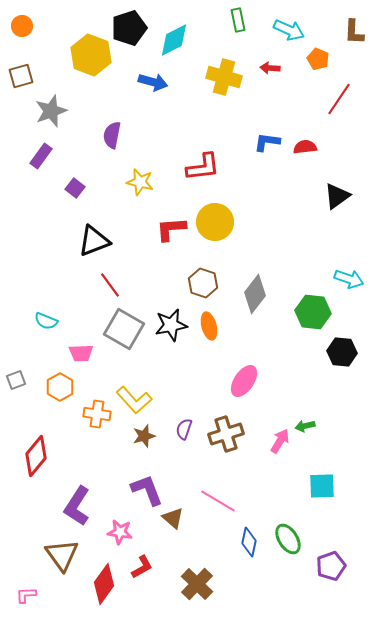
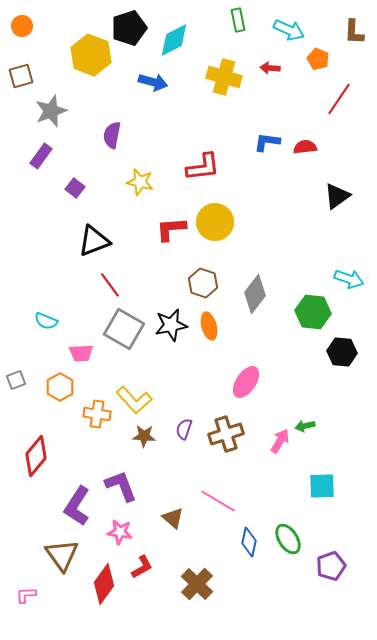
pink ellipse at (244, 381): moved 2 px right, 1 px down
brown star at (144, 436): rotated 20 degrees clockwise
purple L-shape at (147, 490): moved 26 px left, 4 px up
